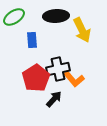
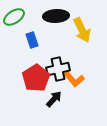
blue rectangle: rotated 14 degrees counterclockwise
